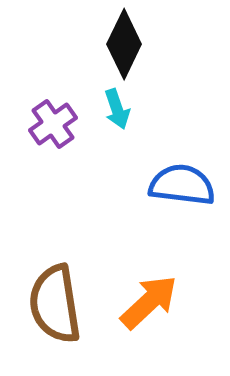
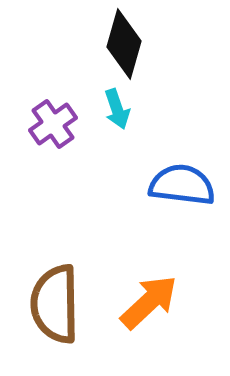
black diamond: rotated 10 degrees counterclockwise
brown semicircle: rotated 8 degrees clockwise
